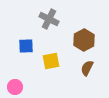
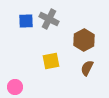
blue square: moved 25 px up
